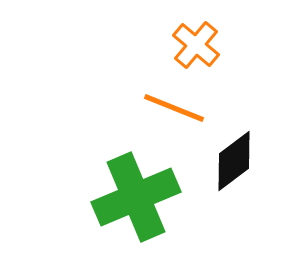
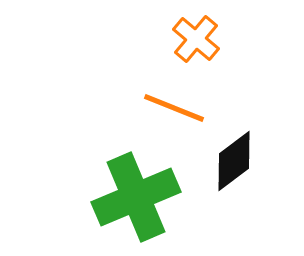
orange cross: moved 6 px up
